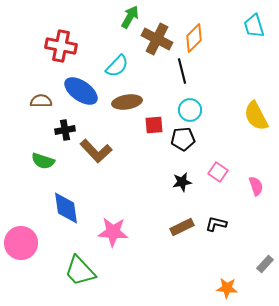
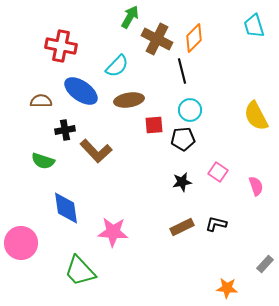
brown ellipse: moved 2 px right, 2 px up
